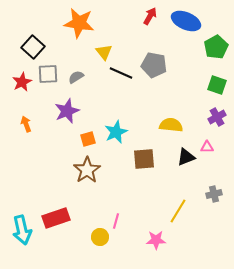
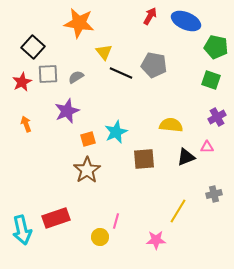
green pentagon: rotated 30 degrees counterclockwise
green square: moved 6 px left, 5 px up
